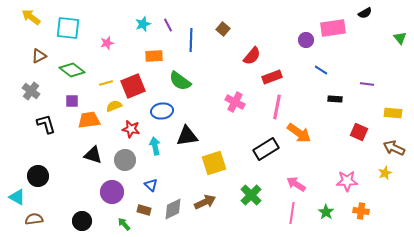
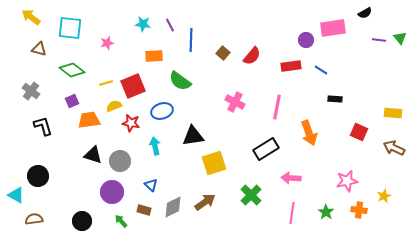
cyan star at (143, 24): rotated 28 degrees clockwise
purple line at (168, 25): moved 2 px right
cyan square at (68, 28): moved 2 px right
brown square at (223, 29): moved 24 px down
brown triangle at (39, 56): moved 7 px up; rotated 42 degrees clockwise
red rectangle at (272, 77): moved 19 px right, 11 px up; rotated 12 degrees clockwise
purple line at (367, 84): moved 12 px right, 44 px up
purple square at (72, 101): rotated 24 degrees counterclockwise
blue ellipse at (162, 111): rotated 10 degrees counterclockwise
black L-shape at (46, 124): moved 3 px left, 2 px down
red star at (131, 129): moved 6 px up
orange arrow at (299, 133): moved 10 px right; rotated 35 degrees clockwise
black triangle at (187, 136): moved 6 px right
gray circle at (125, 160): moved 5 px left, 1 px down
yellow star at (385, 173): moved 1 px left, 23 px down
pink star at (347, 181): rotated 10 degrees counterclockwise
pink arrow at (296, 184): moved 5 px left, 6 px up; rotated 30 degrees counterclockwise
cyan triangle at (17, 197): moved 1 px left, 2 px up
brown arrow at (205, 202): rotated 10 degrees counterclockwise
gray diamond at (173, 209): moved 2 px up
orange cross at (361, 211): moved 2 px left, 1 px up
green arrow at (124, 224): moved 3 px left, 3 px up
